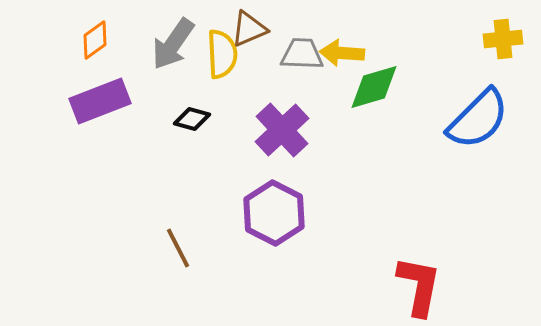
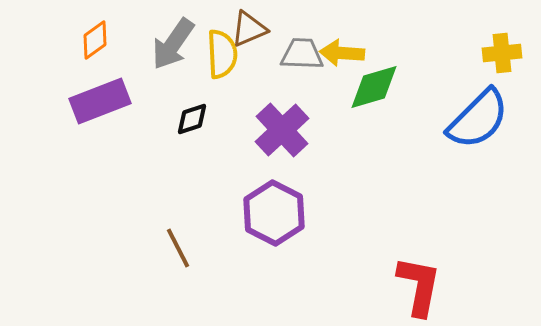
yellow cross: moved 1 px left, 14 px down
black diamond: rotated 33 degrees counterclockwise
